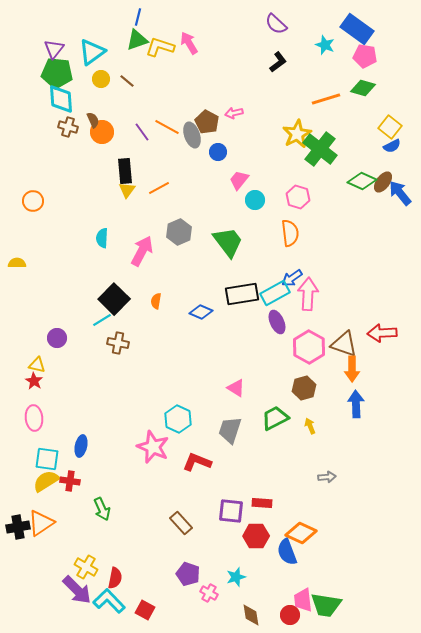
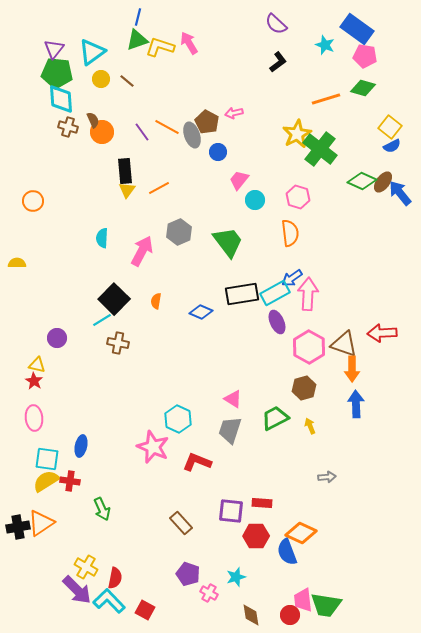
pink triangle at (236, 388): moved 3 px left, 11 px down
